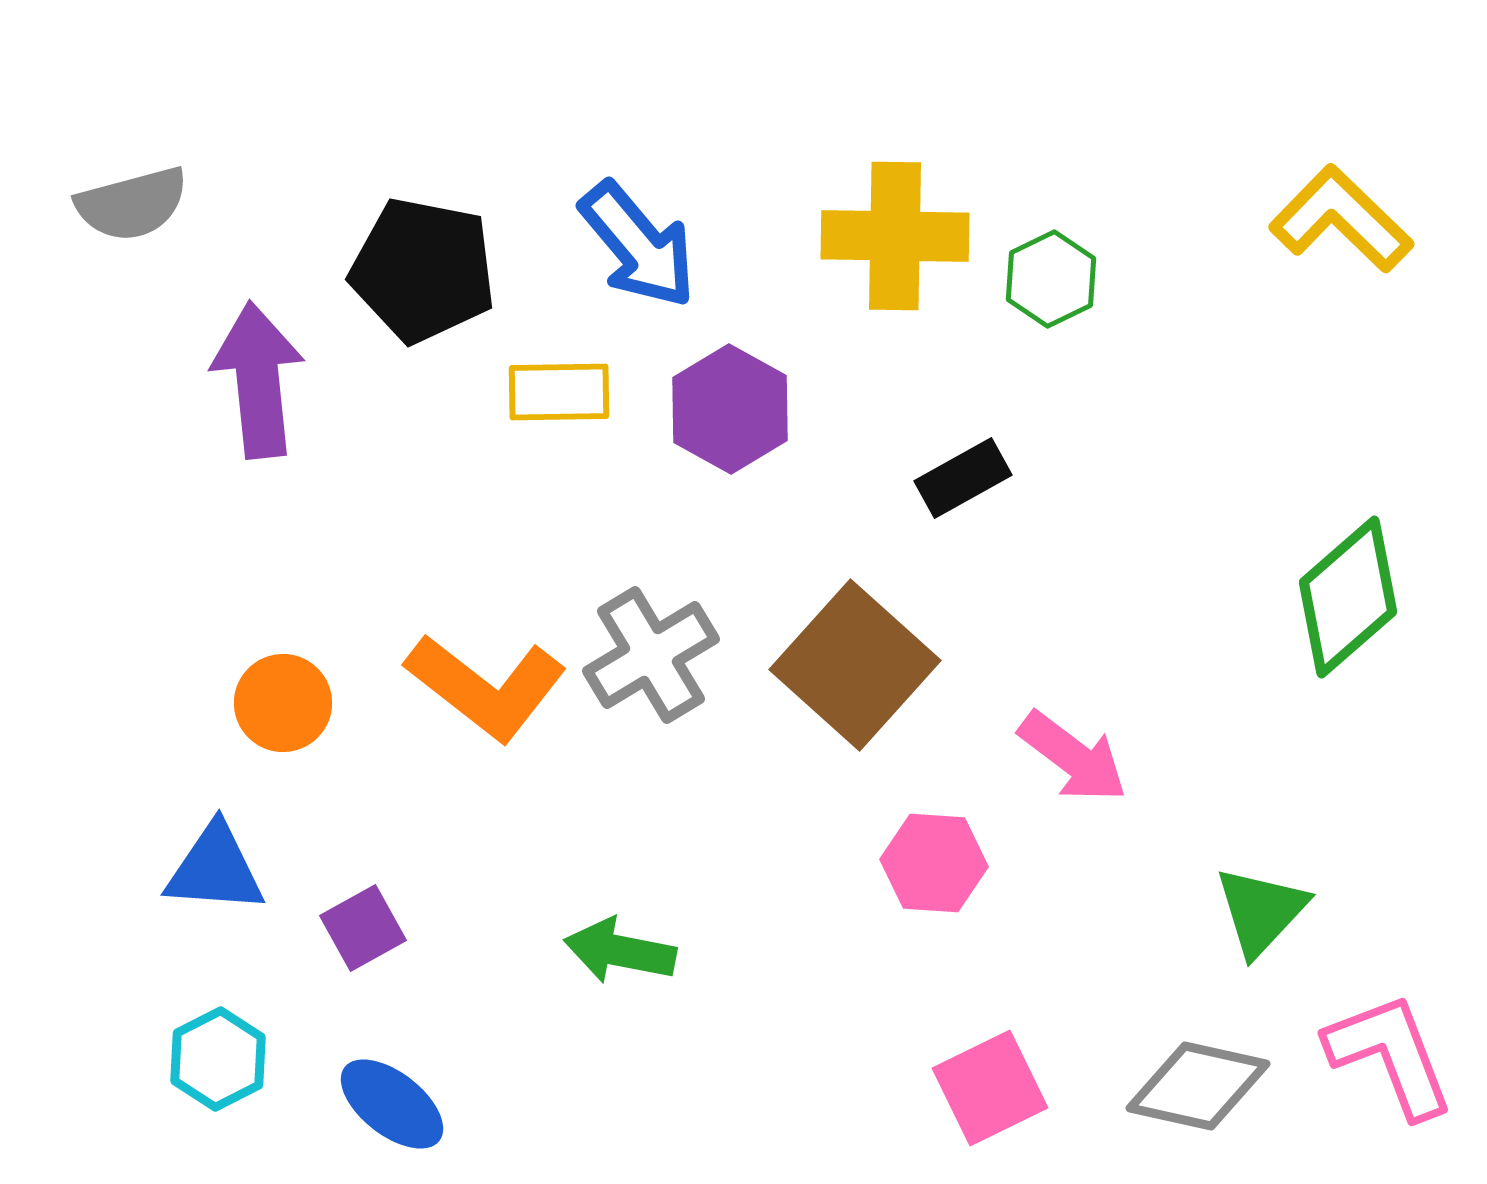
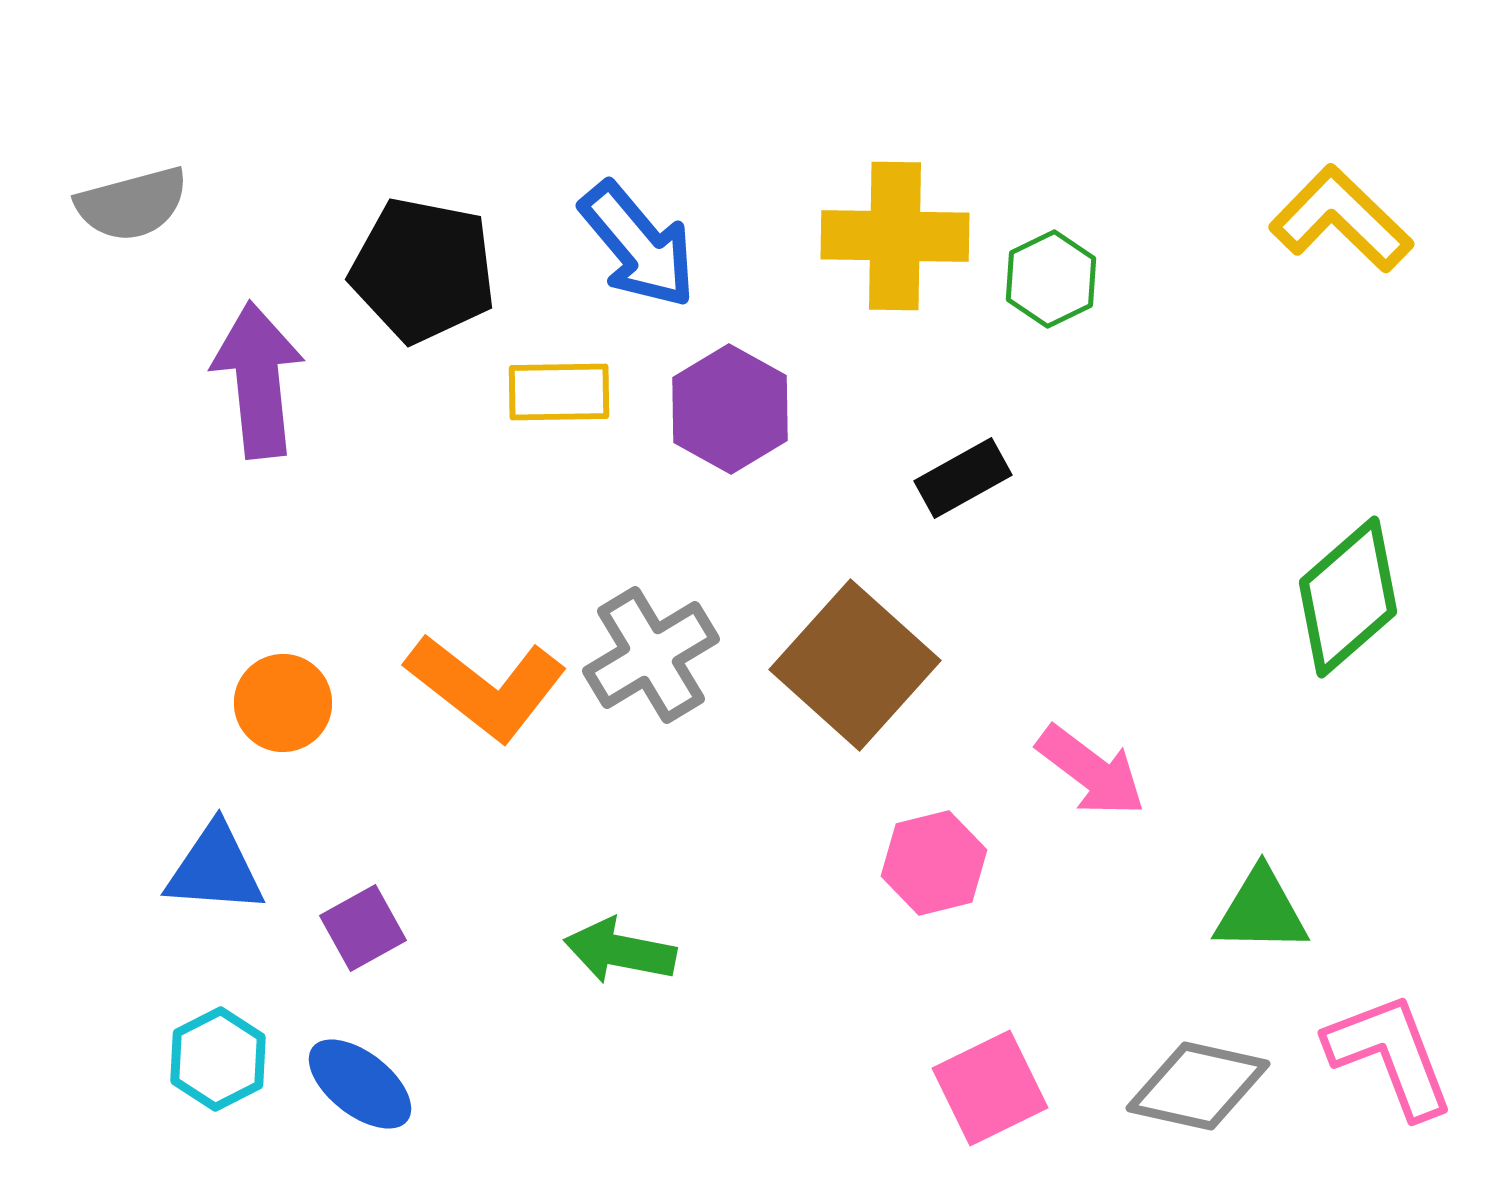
pink arrow: moved 18 px right, 14 px down
pink hexagon: rotated 18 degrees counterclockwise
green triangle: rotated 48 degrees clockwise
blue ellipse: moved 32 px left, 20 px up
